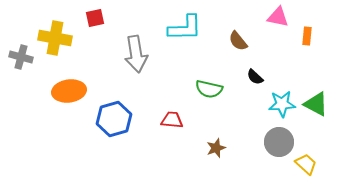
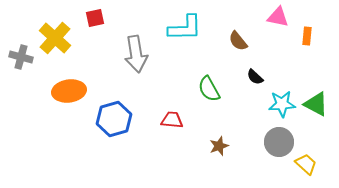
yellow cross: rotated 32 degrees clockwise
green semicircle: rotated 48 degrees clockwise
brown star: moved 3 px right, 2 px up
